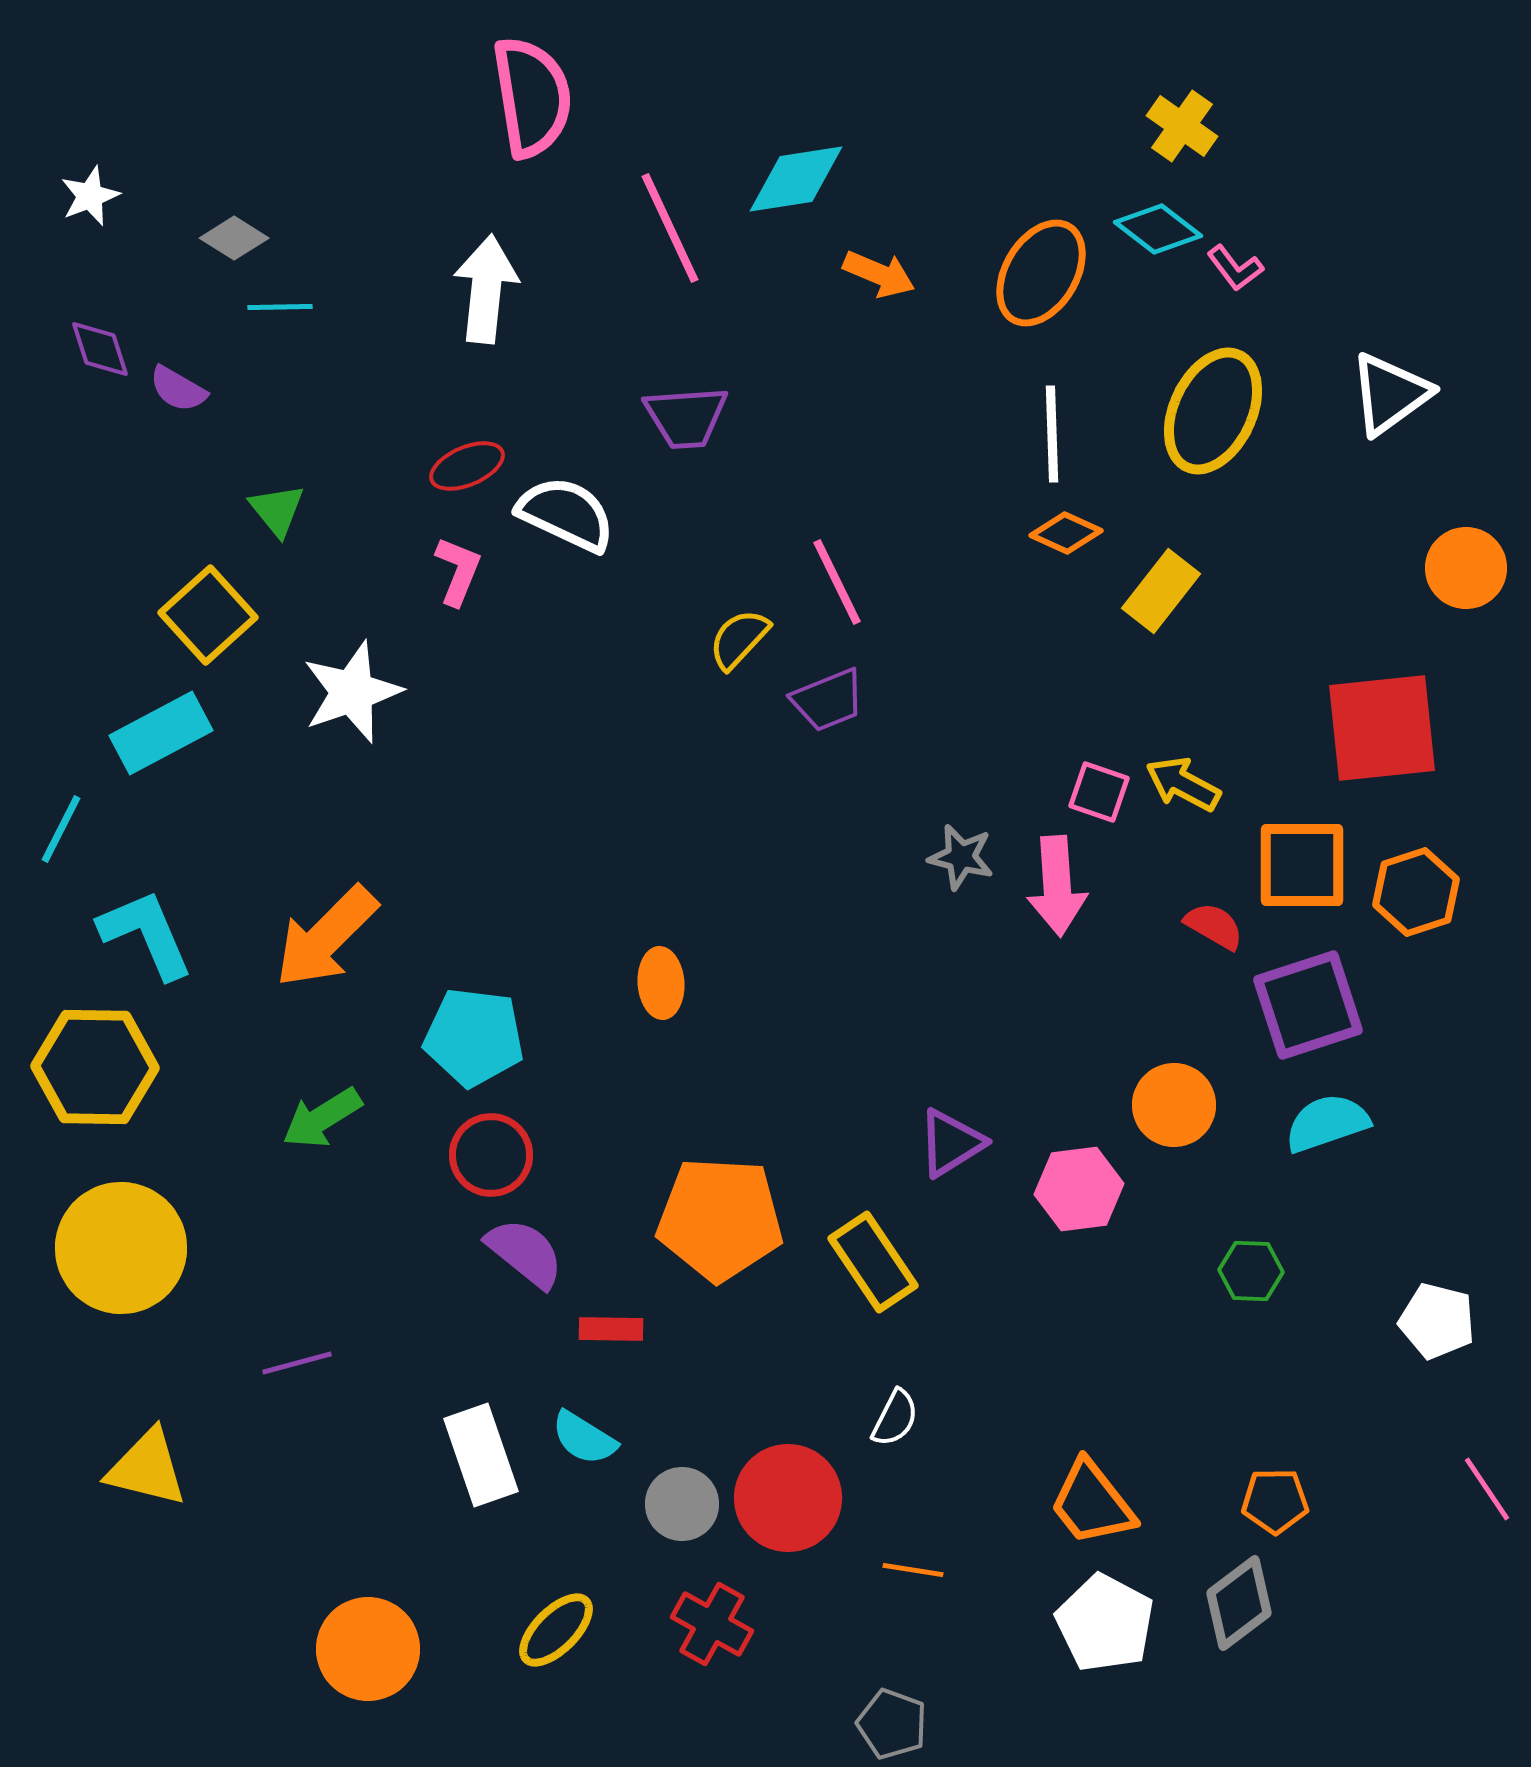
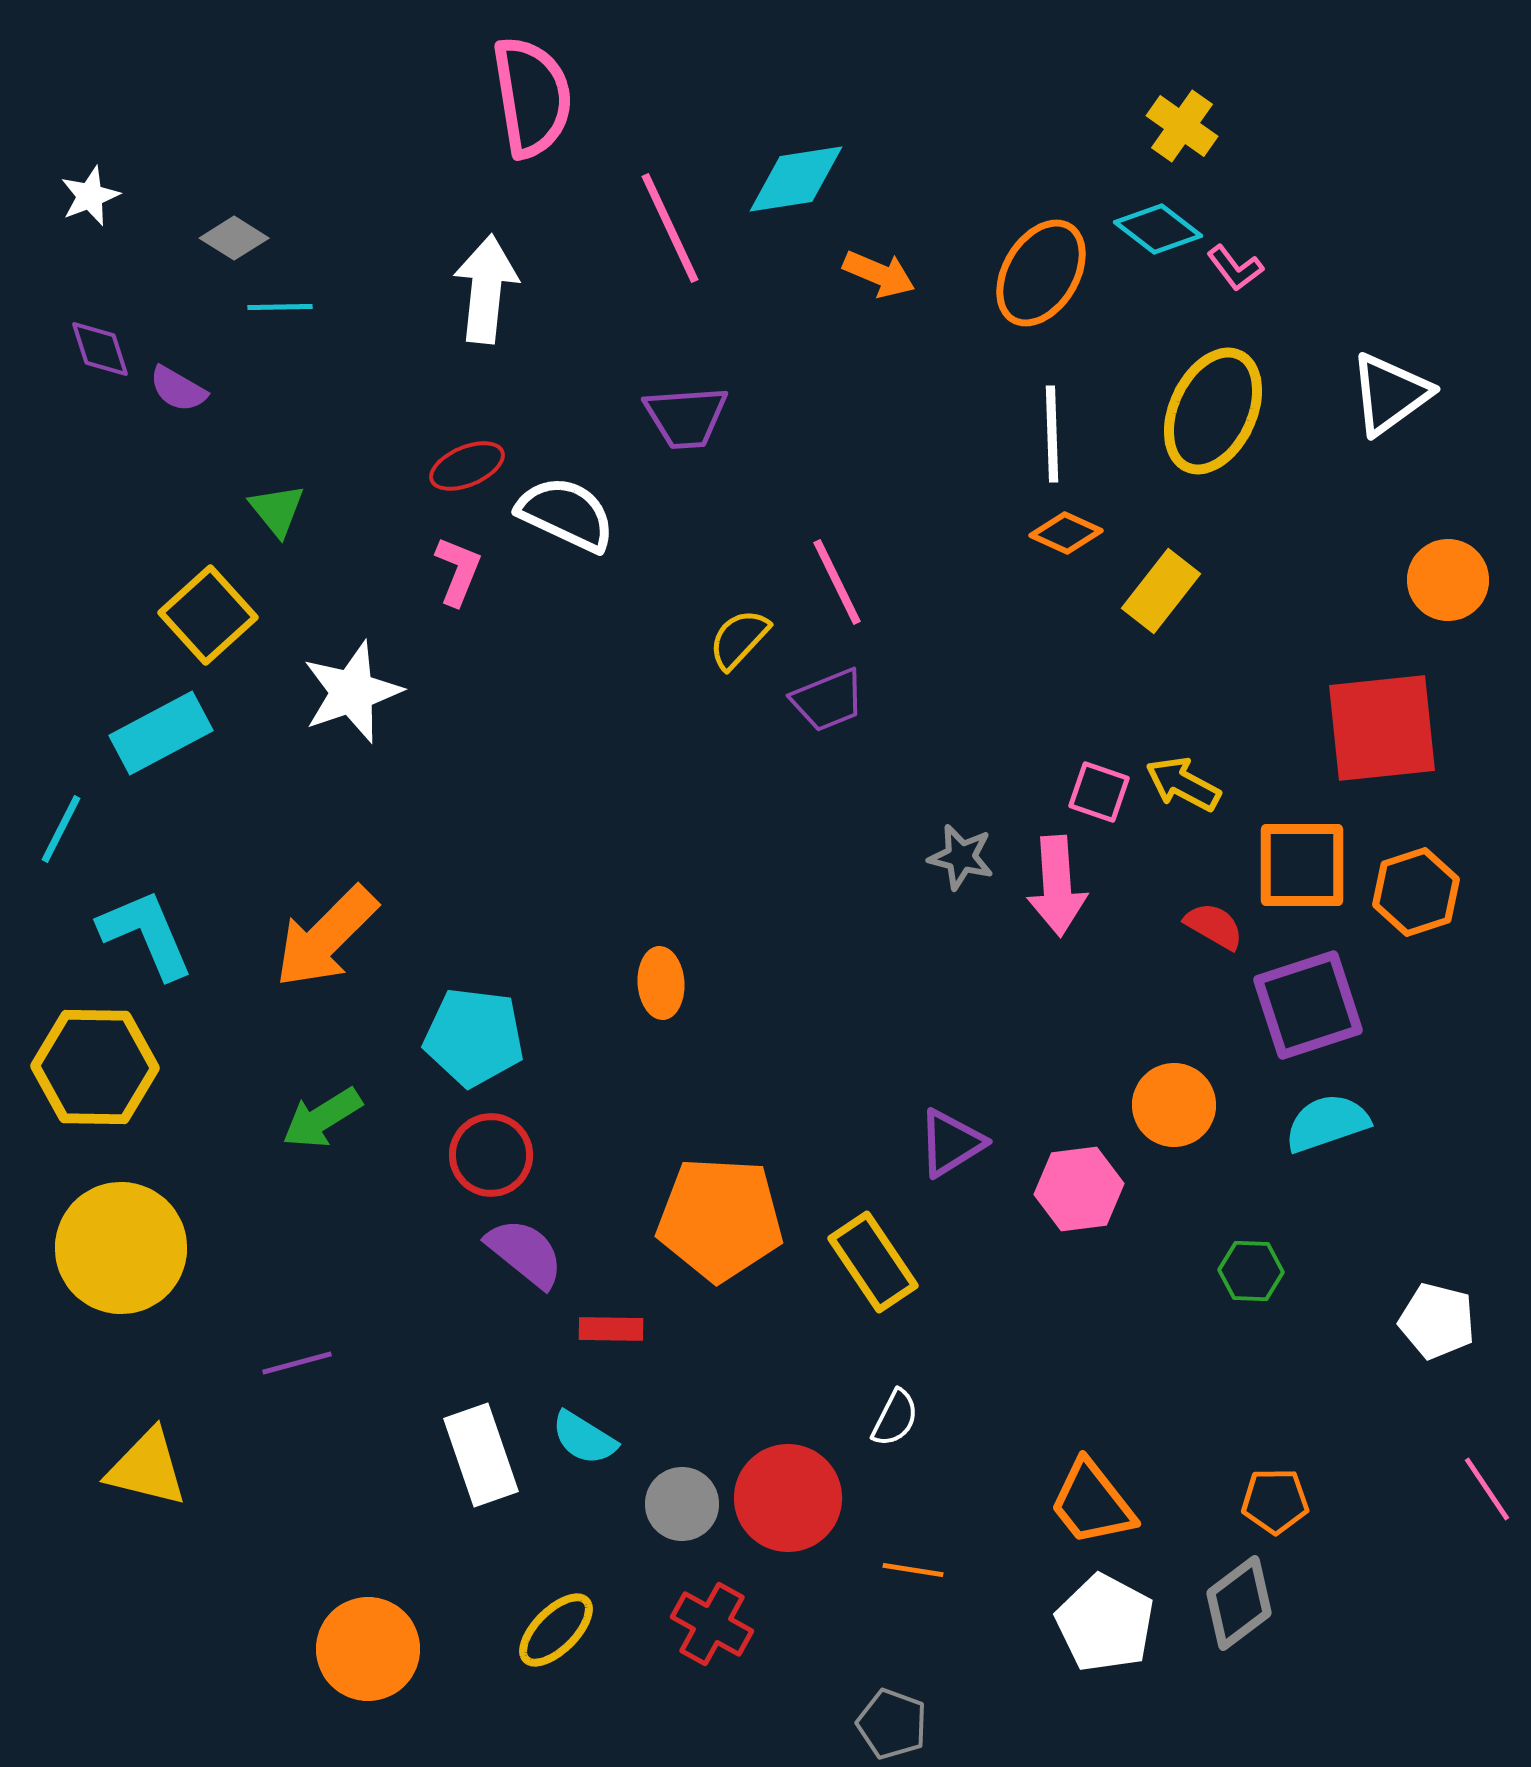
orange circle at (1466, 568): moved 18 px left, 12 px down
